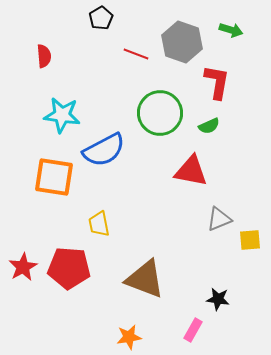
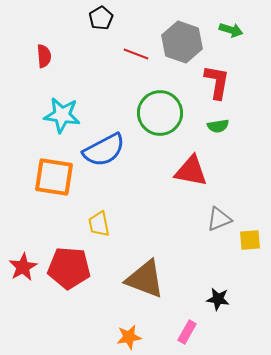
green semicircle: moved 9 px right; rotated 15 degrees clockwise
pink rectangle: moved 6 px left, 2 px down
